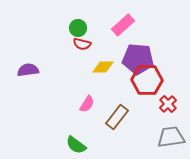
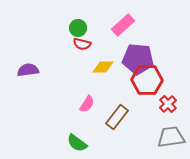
green semicircle: moved 1 px right, 2 px up
